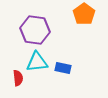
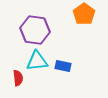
cyan triangle: moved 1 px up
blue rectangle: moved 2 px up
